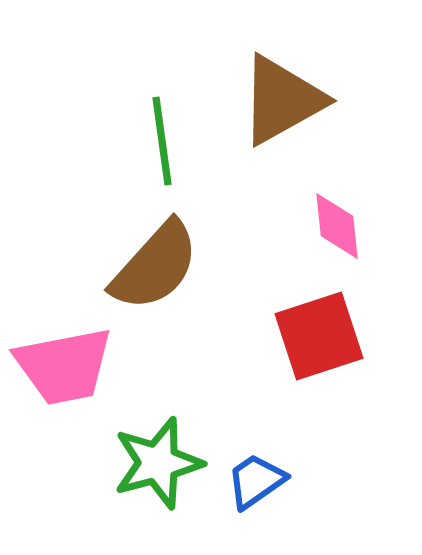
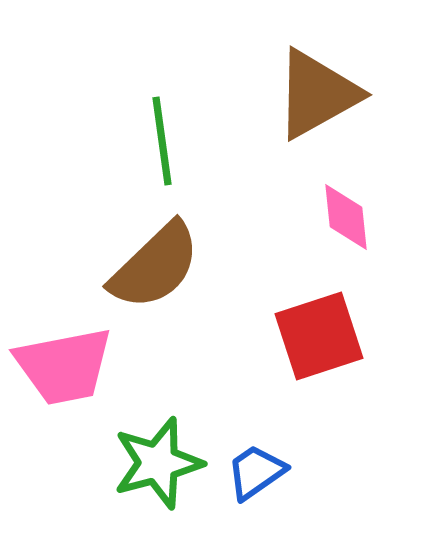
brown triangle: moved 35 px right, 6 px up
pink diamond: moved 9 px right, 9 px up
brown semicircle: rotated 4 degrees clockwise
blue trapezoid: moved 9 px up
